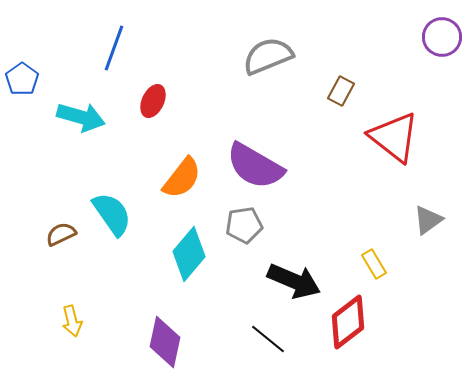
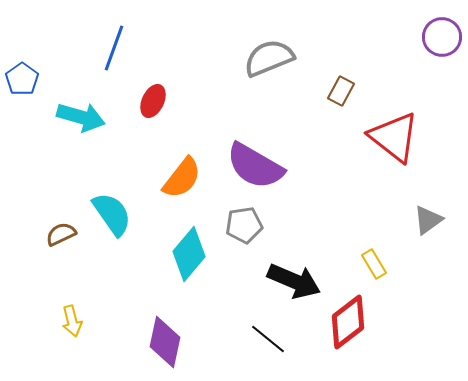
gray semicircle: moved 1 px right, 2 px down
